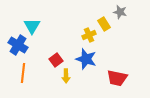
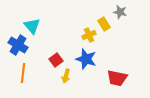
cyan triangle: rotated 12 degrees counterclockwise
yellow arrow: rotated 16 degrees clockwise
